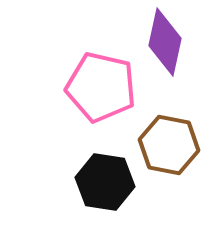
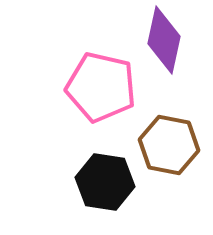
purple diamond: moved 1 px left, 2 px up
